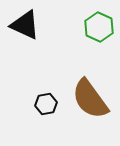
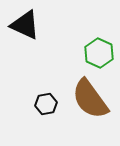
green hexagon: moved 26 px down
